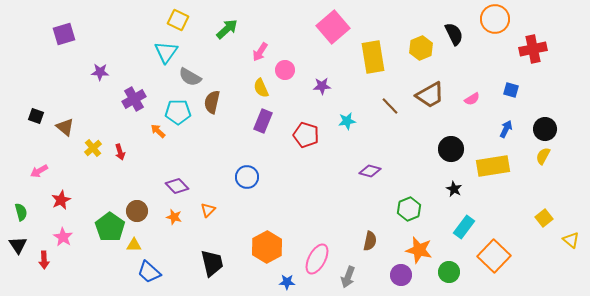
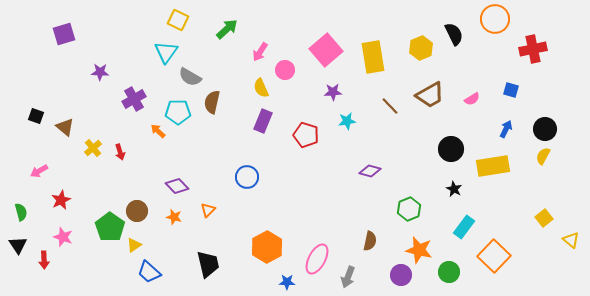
pink square at (333, 27): moved 7 px left, 23 px down
purple star at (322, 86): moved 11 px right, 6 px down
pink star at (63, 237): rotated 12 degrees counterclockwise
yellow triangle at (134, 245): rotated 35 degrees counterclockwise
black trapezoid at (212, 263): moved 4 px left, 1 px down
